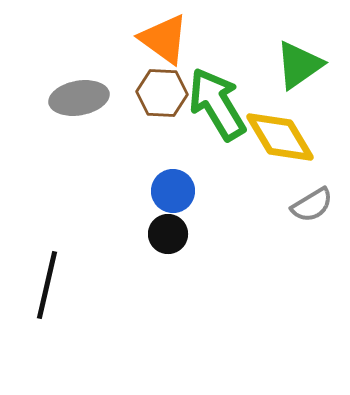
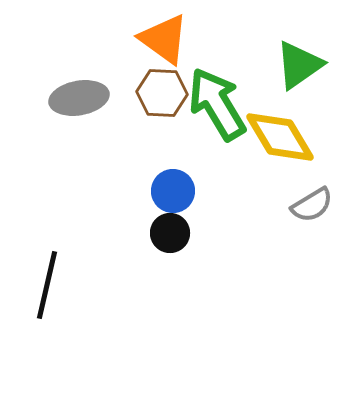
black circle: moved 2 px right, 1 px up
